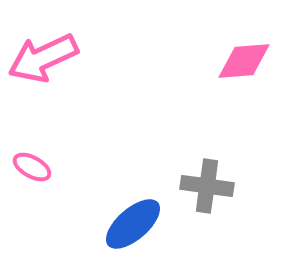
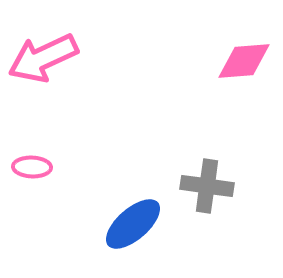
pink ellipse: rotated 27 degrees counterclockwise
